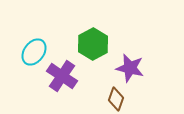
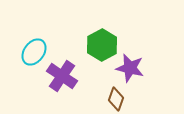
green hexagon: moved 9 px right, 1 px down
